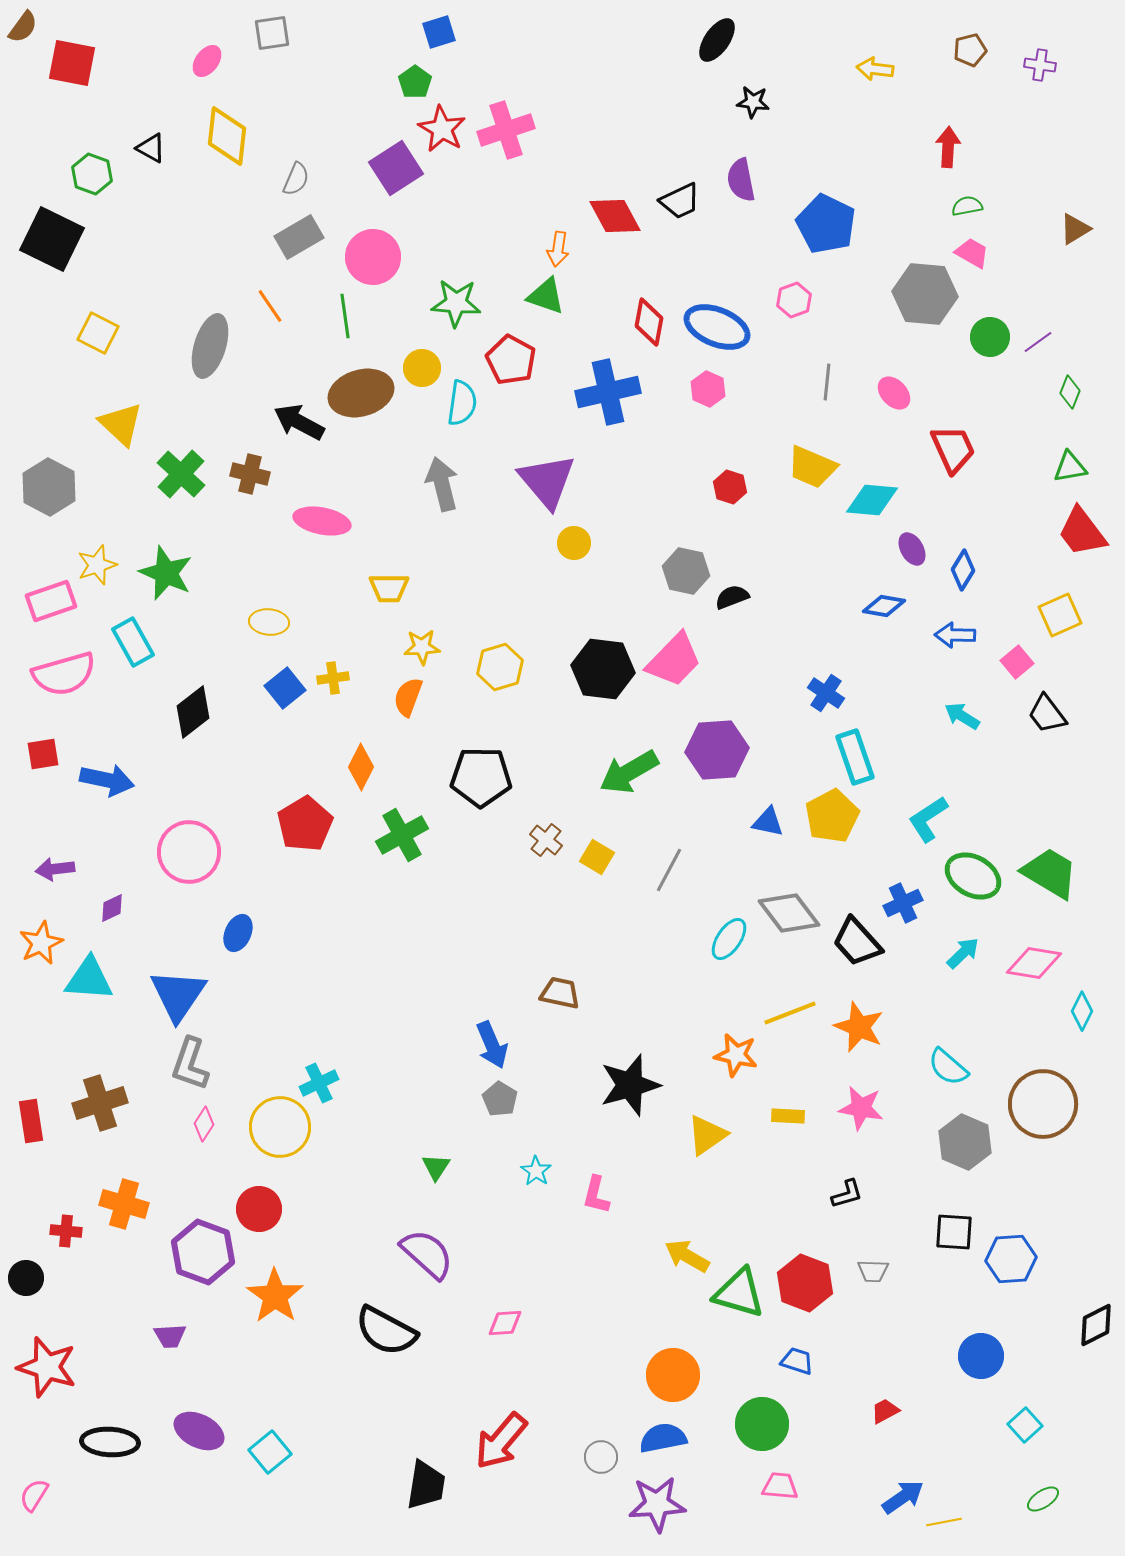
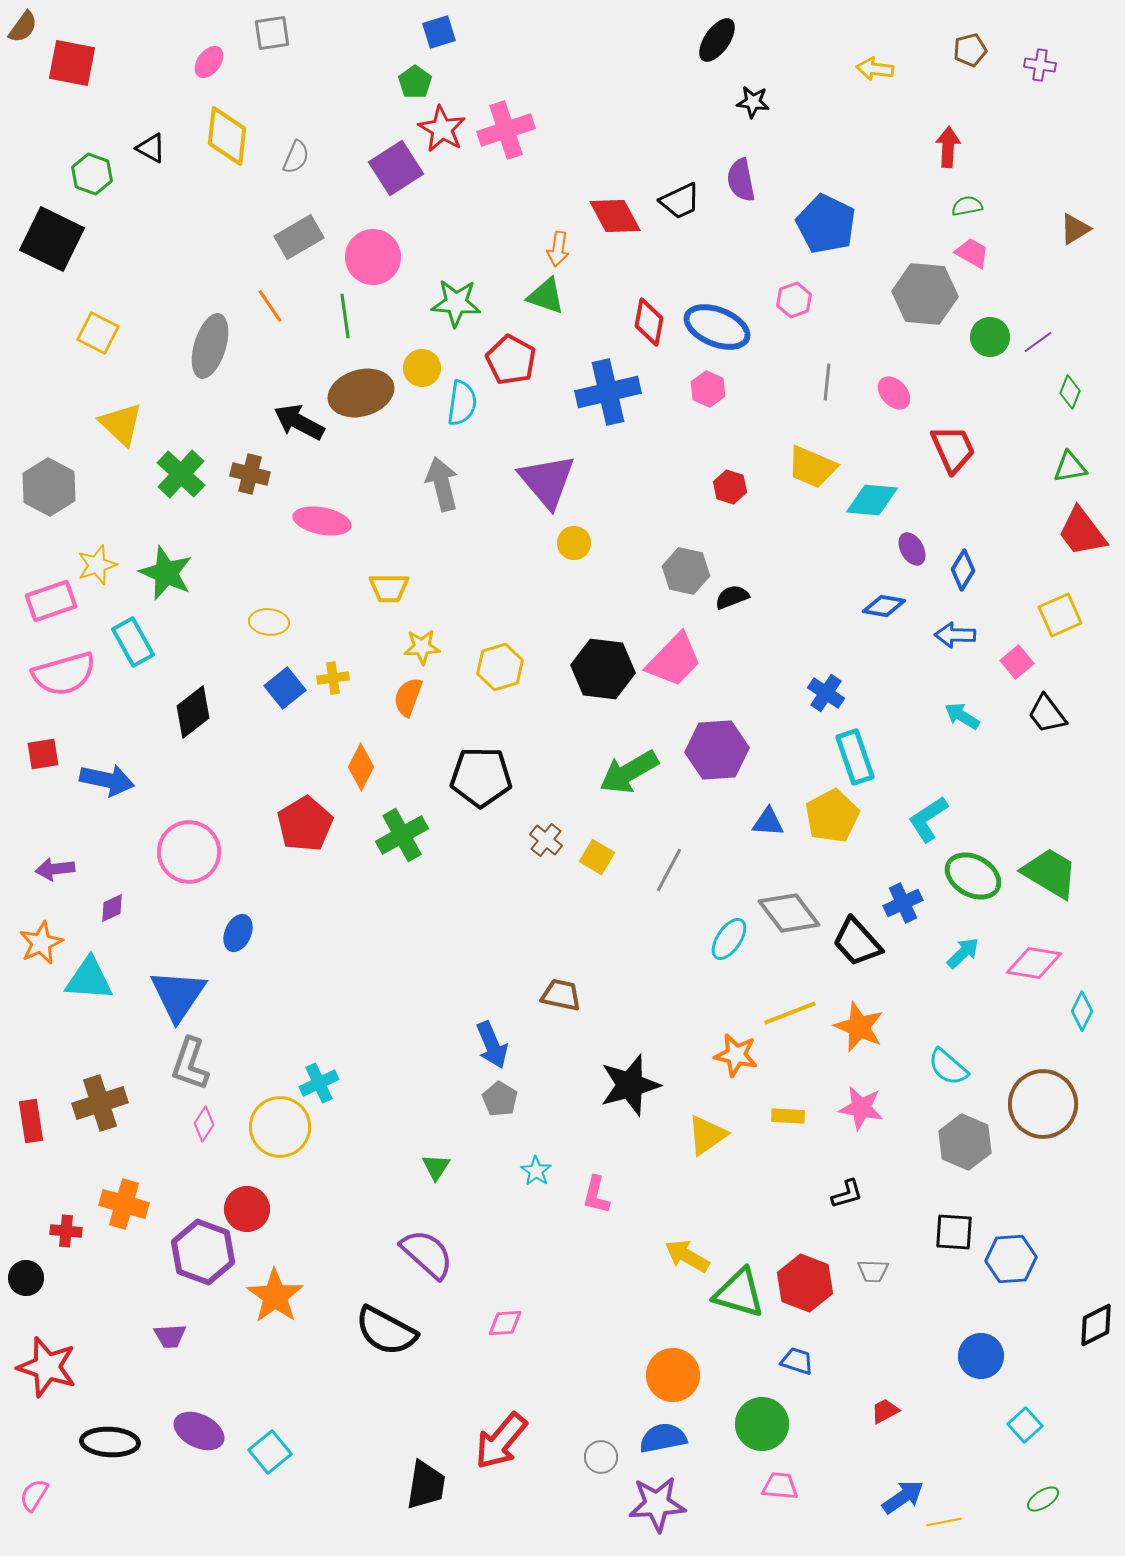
pink ellipse at (207, 61): moved 2 px right, 1 px down
gray semicircle at (296, 179): moved 22 px up
blue triangle at (768, 822): rotated 8 degrees counterclockwise
brown trapezoid at (560, 993): moved 1 px right, 2 px down
red circle at (259, 1209): moved 12 px left
